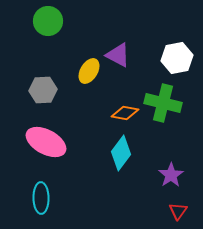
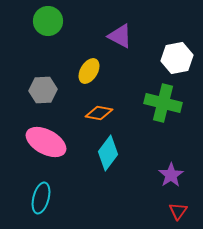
purple triangle: moved 2 px right, 19 px up
orange diamond: moved 26 px left
cyan diamond: moved 13 px left
cyan ellipse: rotated 16 degrees clockwise
